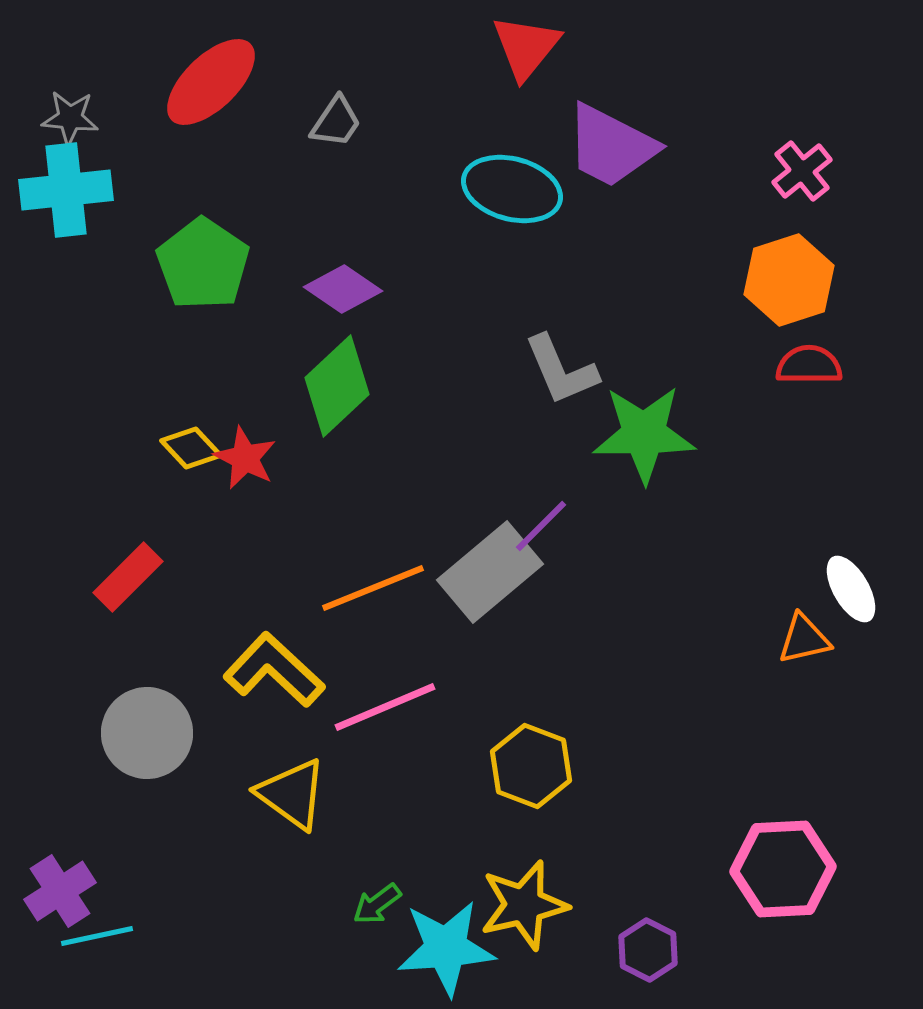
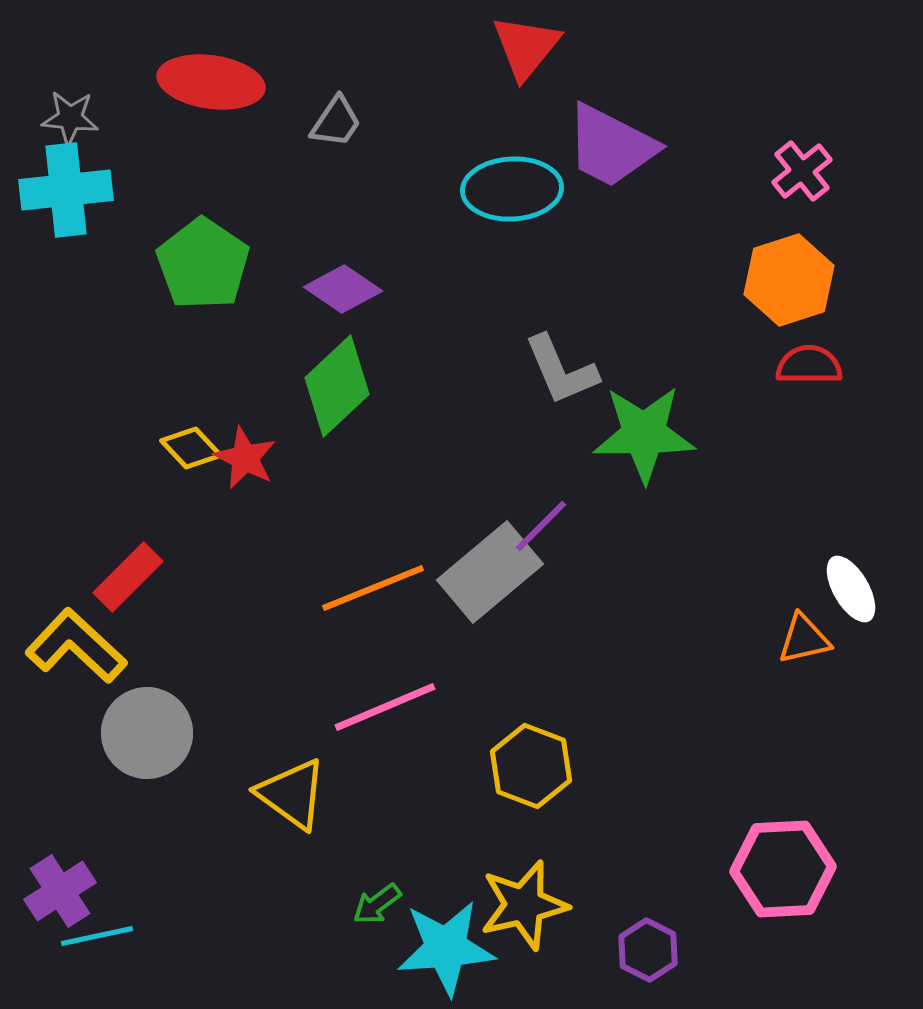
red ellipse: rotated 52 degrees clockwise
cyan ellipse: rotated 18 degrees counterclockwise
yellow L-shape: moved 198 px left, 24 px up
